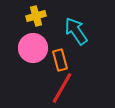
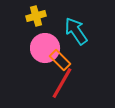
pink circle: moved 12 px right
orange rectangle: rotated 30 degrees counterclockwise
red line: moved 5 px up
